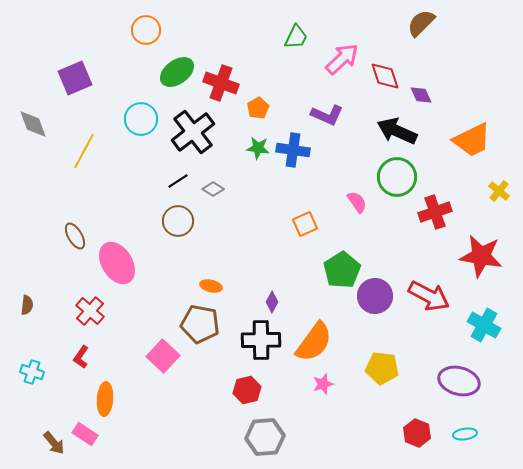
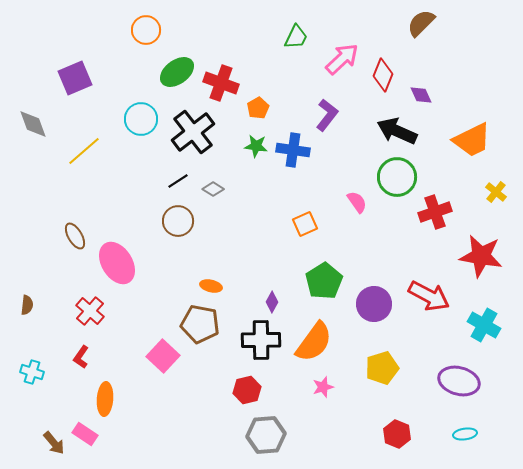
red diamond at (385, 76): moved 2 px left, 1 px up; rotated 40 degrees clockwise
purple L-shape at (327, 115): rotated 76 degrees counterclockwise
green star at (258, 148): moved 2 px left, 2 px up
yellow line at (84, 151): rotated 21 degrees clockwise
yellow cross at (499, 191): moved 3 px left, 1 px down
green pentagon at (342, 270): moved 18 px left, 11 px down
purple circle at (375, 296): moved 1 px left, 8 px down
yellow pentagon at (382, 368): rotated 24 degrees counterclockwise
pink star at (323, 384): moved 3 px down
red hexagon at (417, 433): moved 20 px left, 1 px down
gray hexagon at (265, 437): moved 1 px right, 2 px up
